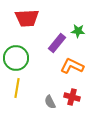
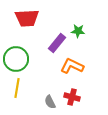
green circle: moved 1 px down
